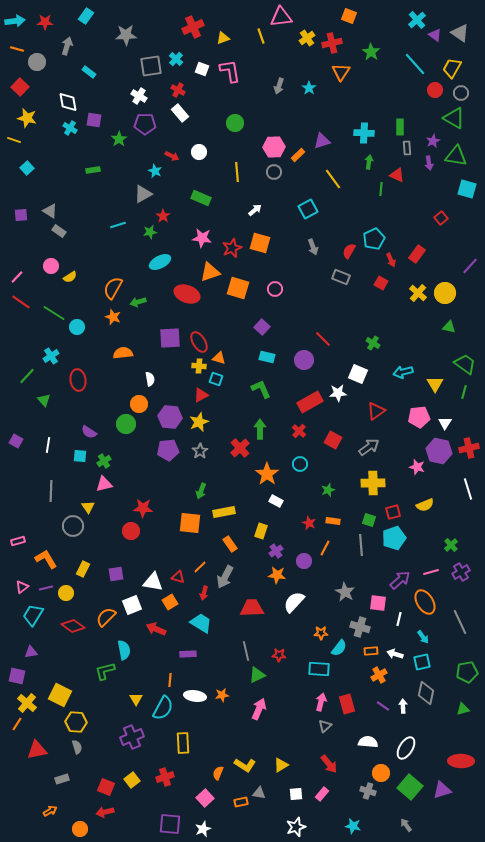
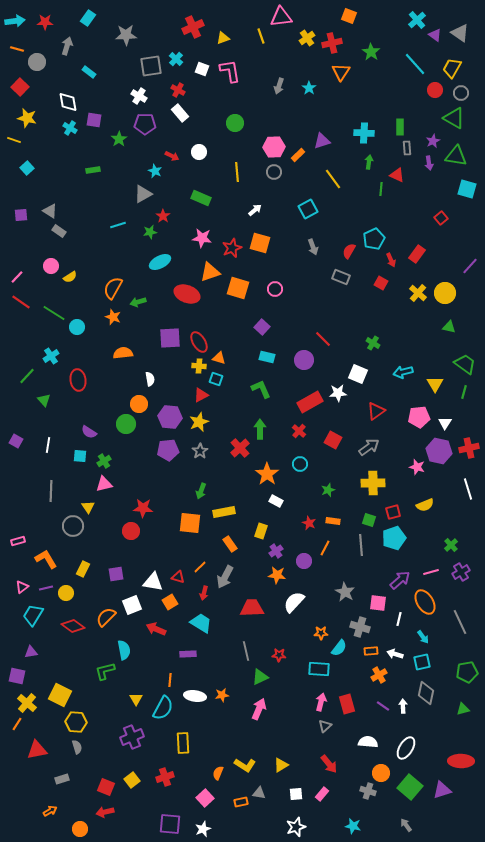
cyan rectangle at (86, 16): moved 2 px right, 2 px down
green triangle at (257, 675): moved 3 px right, 2 px down
